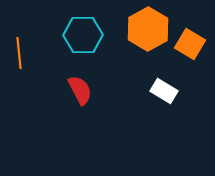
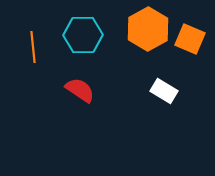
orange square: moved 5 px up; rotated 8 degrees counterclockwise
orange line: moved 14 px right, 6 px up
red semicircle: rotated 28 degrees counterclockwise
